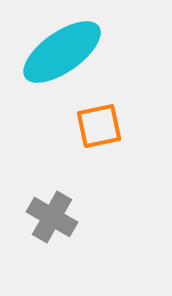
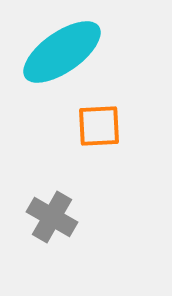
orange square: rotated 9 degrees clockwise
